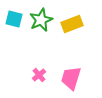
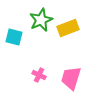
cyan square: moved 18 px down
yellow rectangle: moved 4 px left, 4 px down
pink cross: rotated 24 degrees counterclockwise
